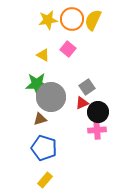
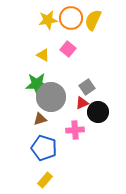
orange circle: moved 1 px left, 1 px up
pink cross: moved 22 px left
